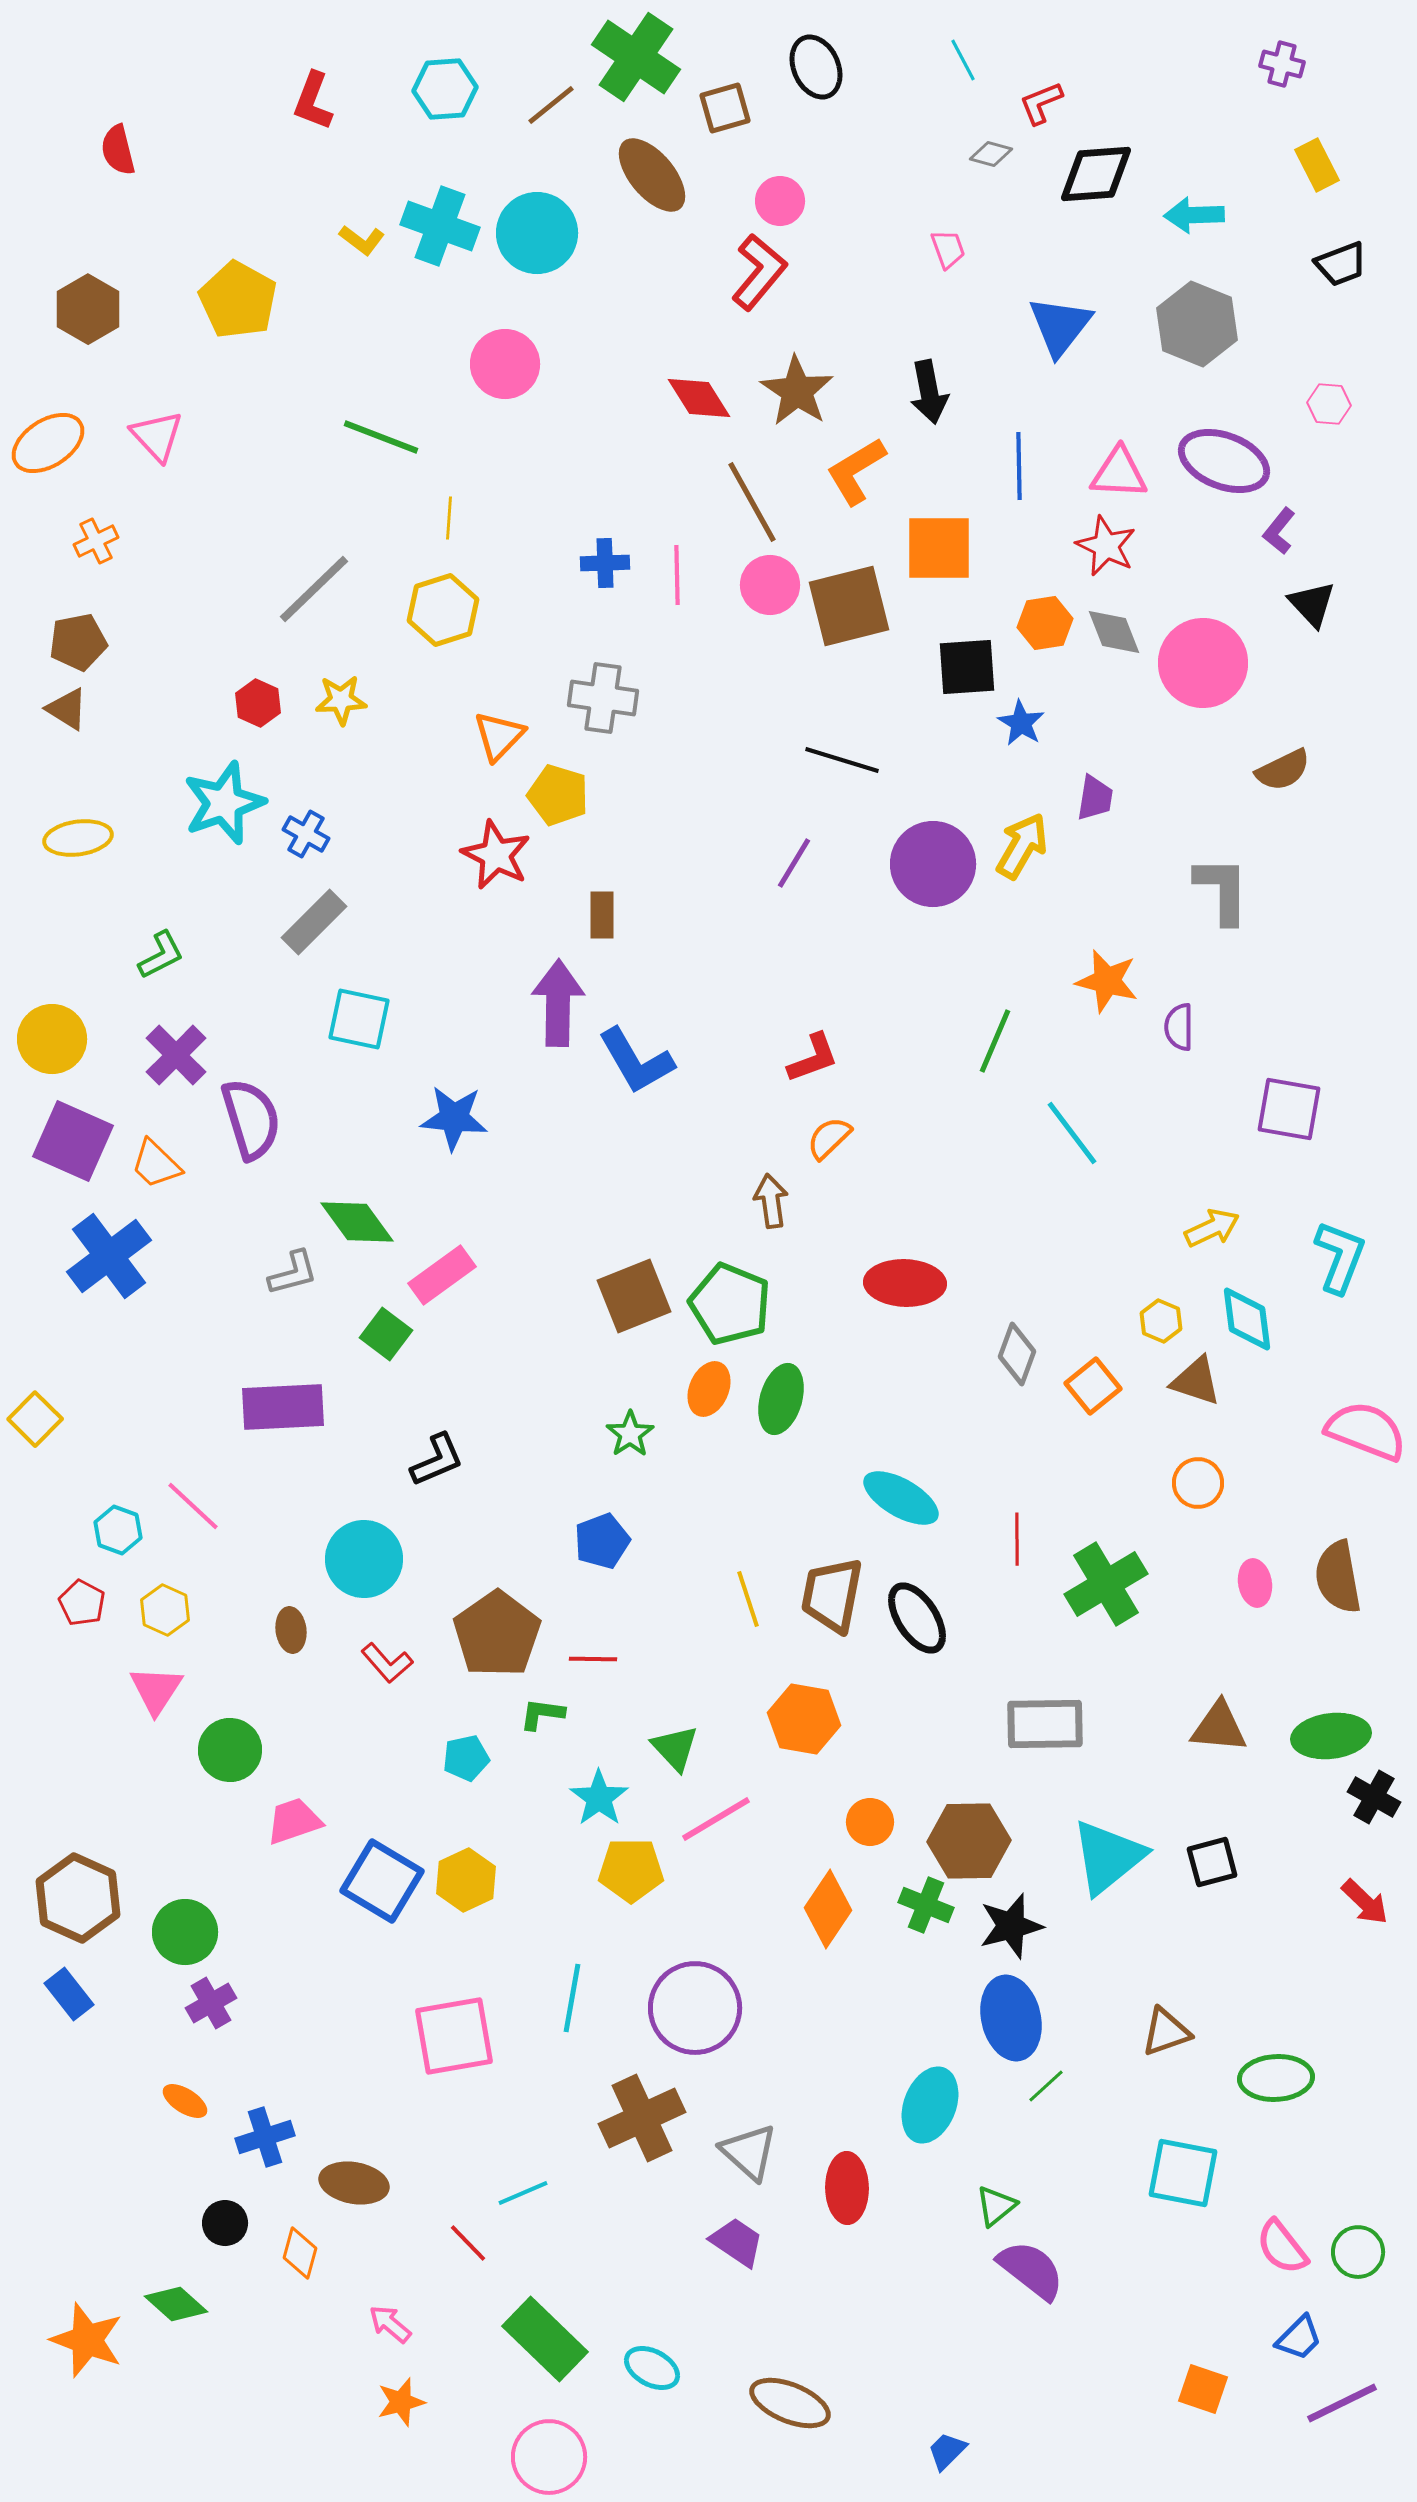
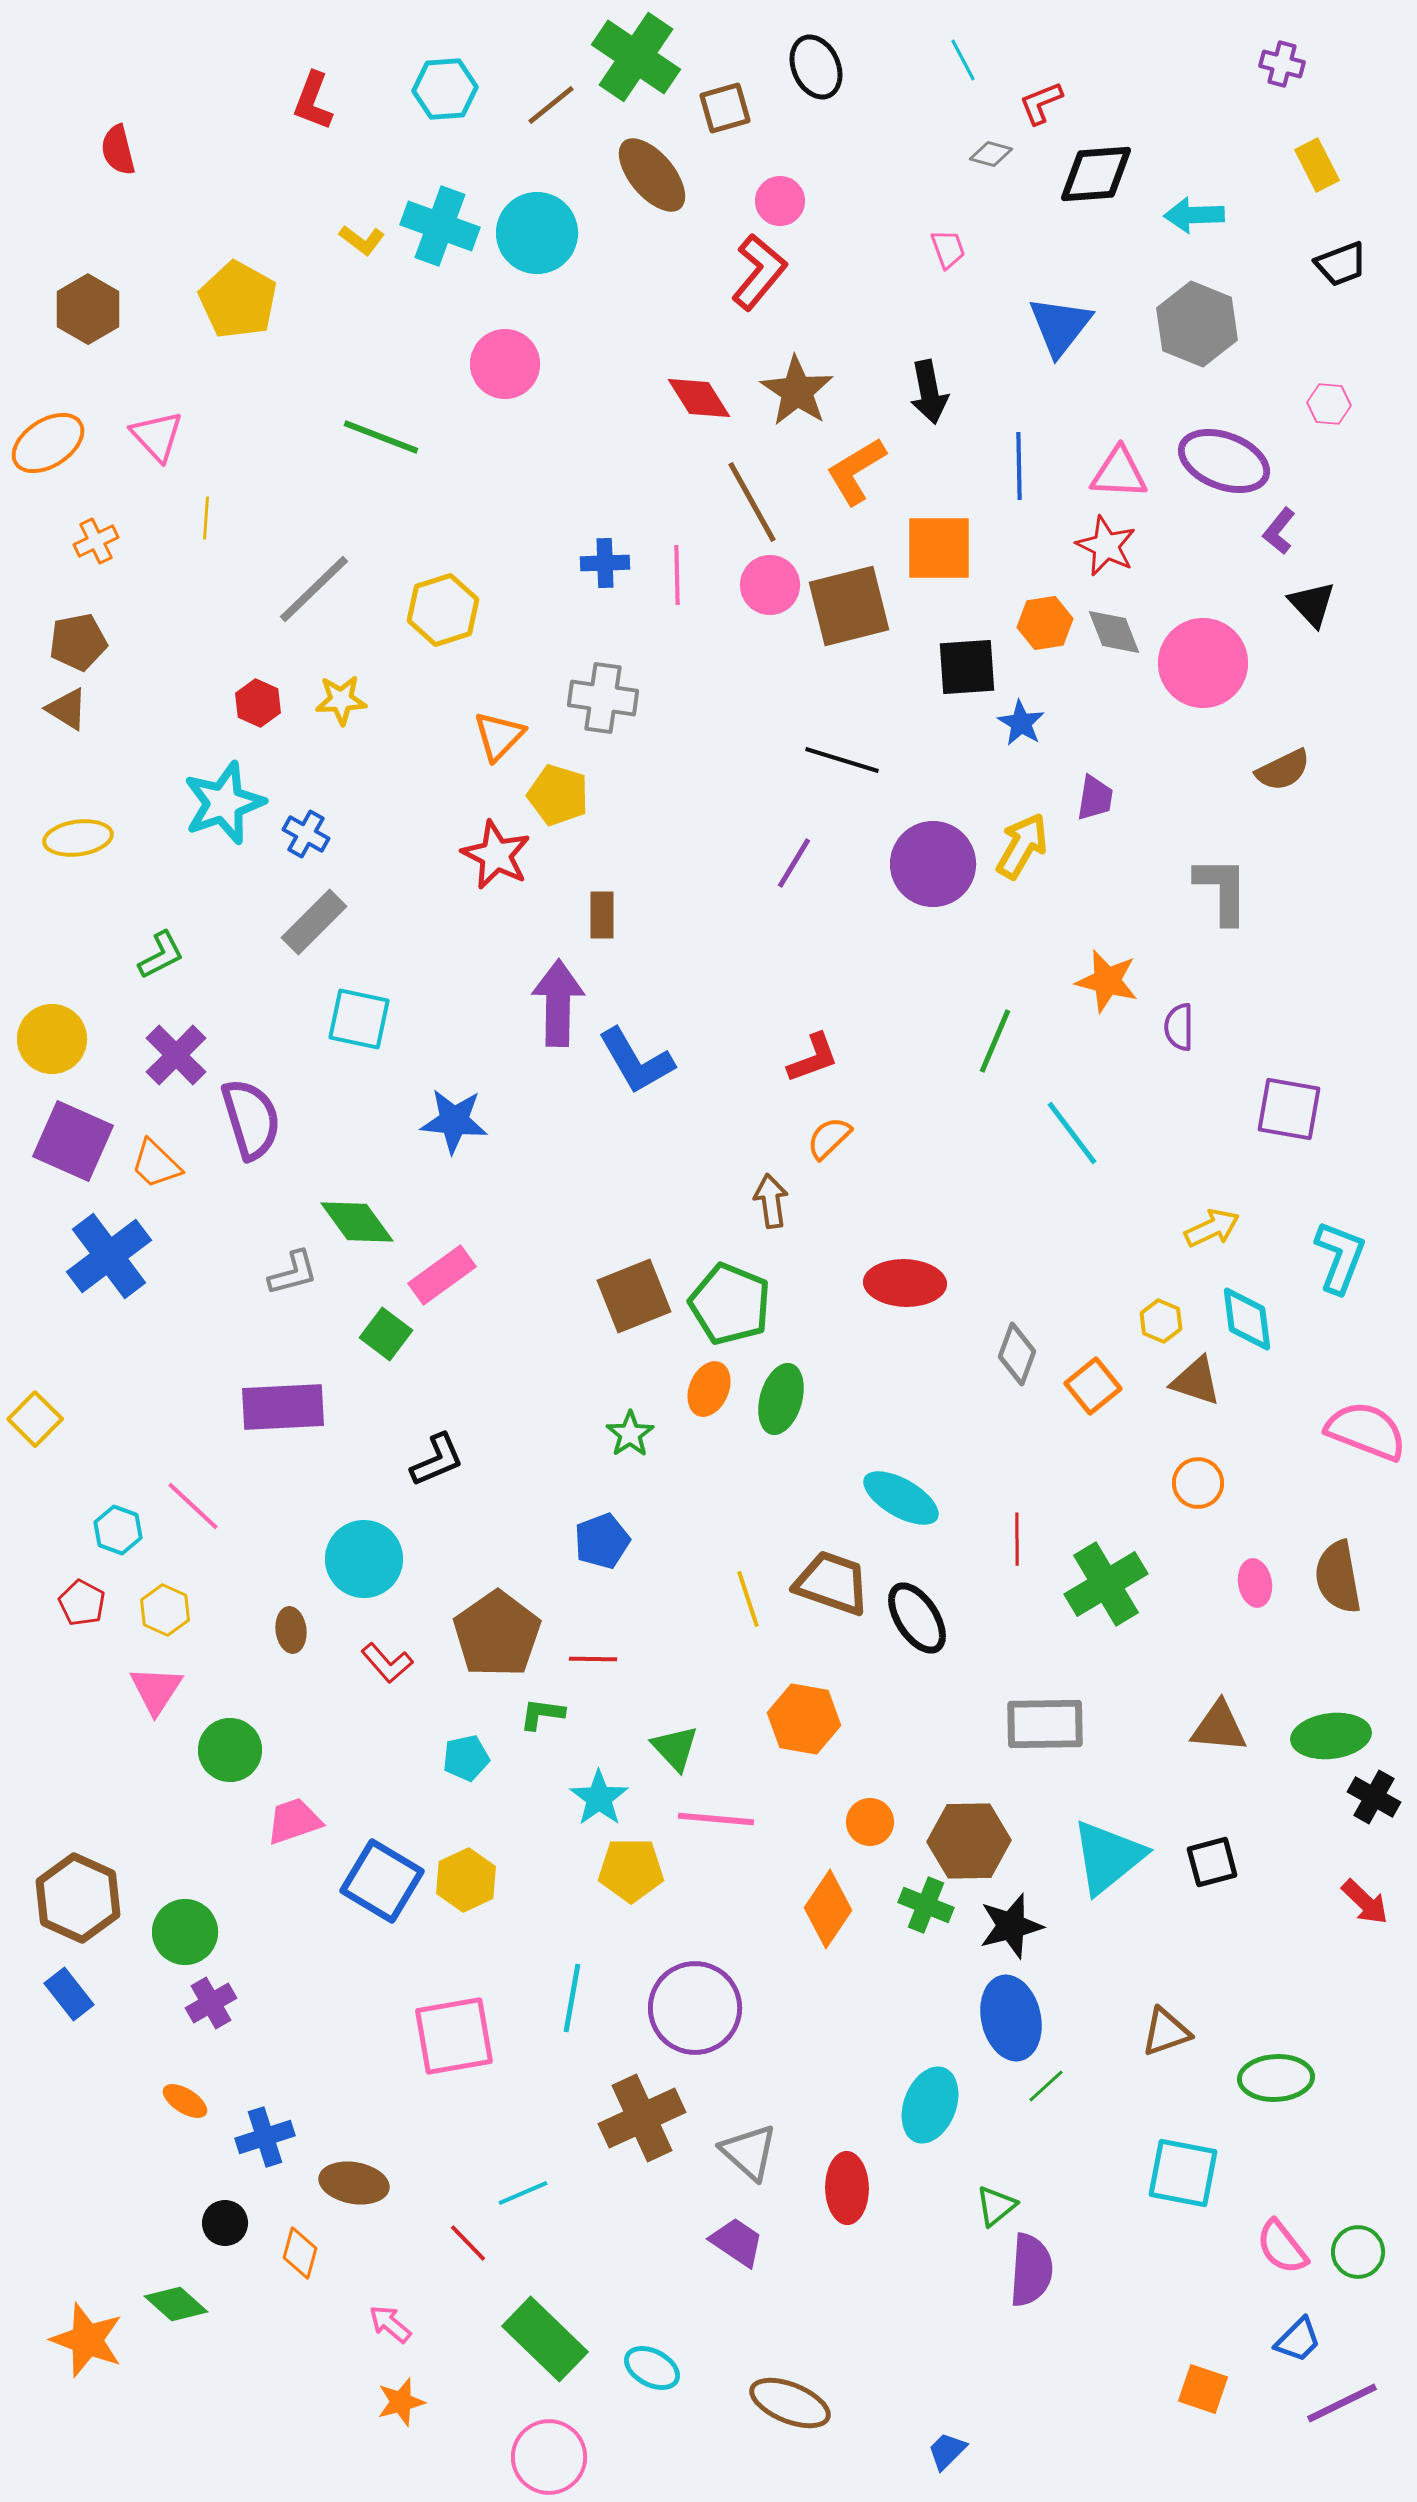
yellow line at (449, 518): moved 243 px left
blue star at (454, 1118): moved 3 px down
brown trapezoid at (832, 1595): moved 12 px up; rotated 98 degrees clockwise
pink line at (716, 1819): rotated 36 degrees clockwise
purple semicircle at (1031, 2270): rotated 56 degrees clockwise
blue trapezoid at (1299, 2338): moved 1 px left, 2 px down
